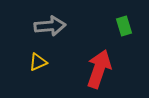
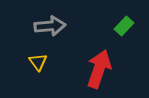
green rectangle: rotated 60 degrees clockwise
yellow triangle: rotated 42 degrees counterclockwise
